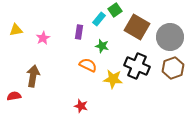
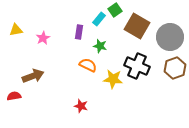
brown square: moved 1 px up
green star: moved 2 px left
brown hexagon: moved 2 px right
brown arrow: rotated 60 degrees clockwise
